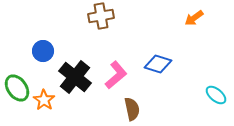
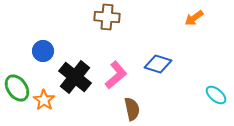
brown cross: moved 6 px right, 1 px down; rotated 15 degrees clockwise
